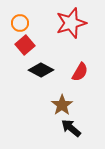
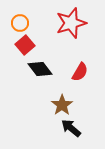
black diamond: moved 1 px left, 1 px up; rotated 25 degrees clockwise
